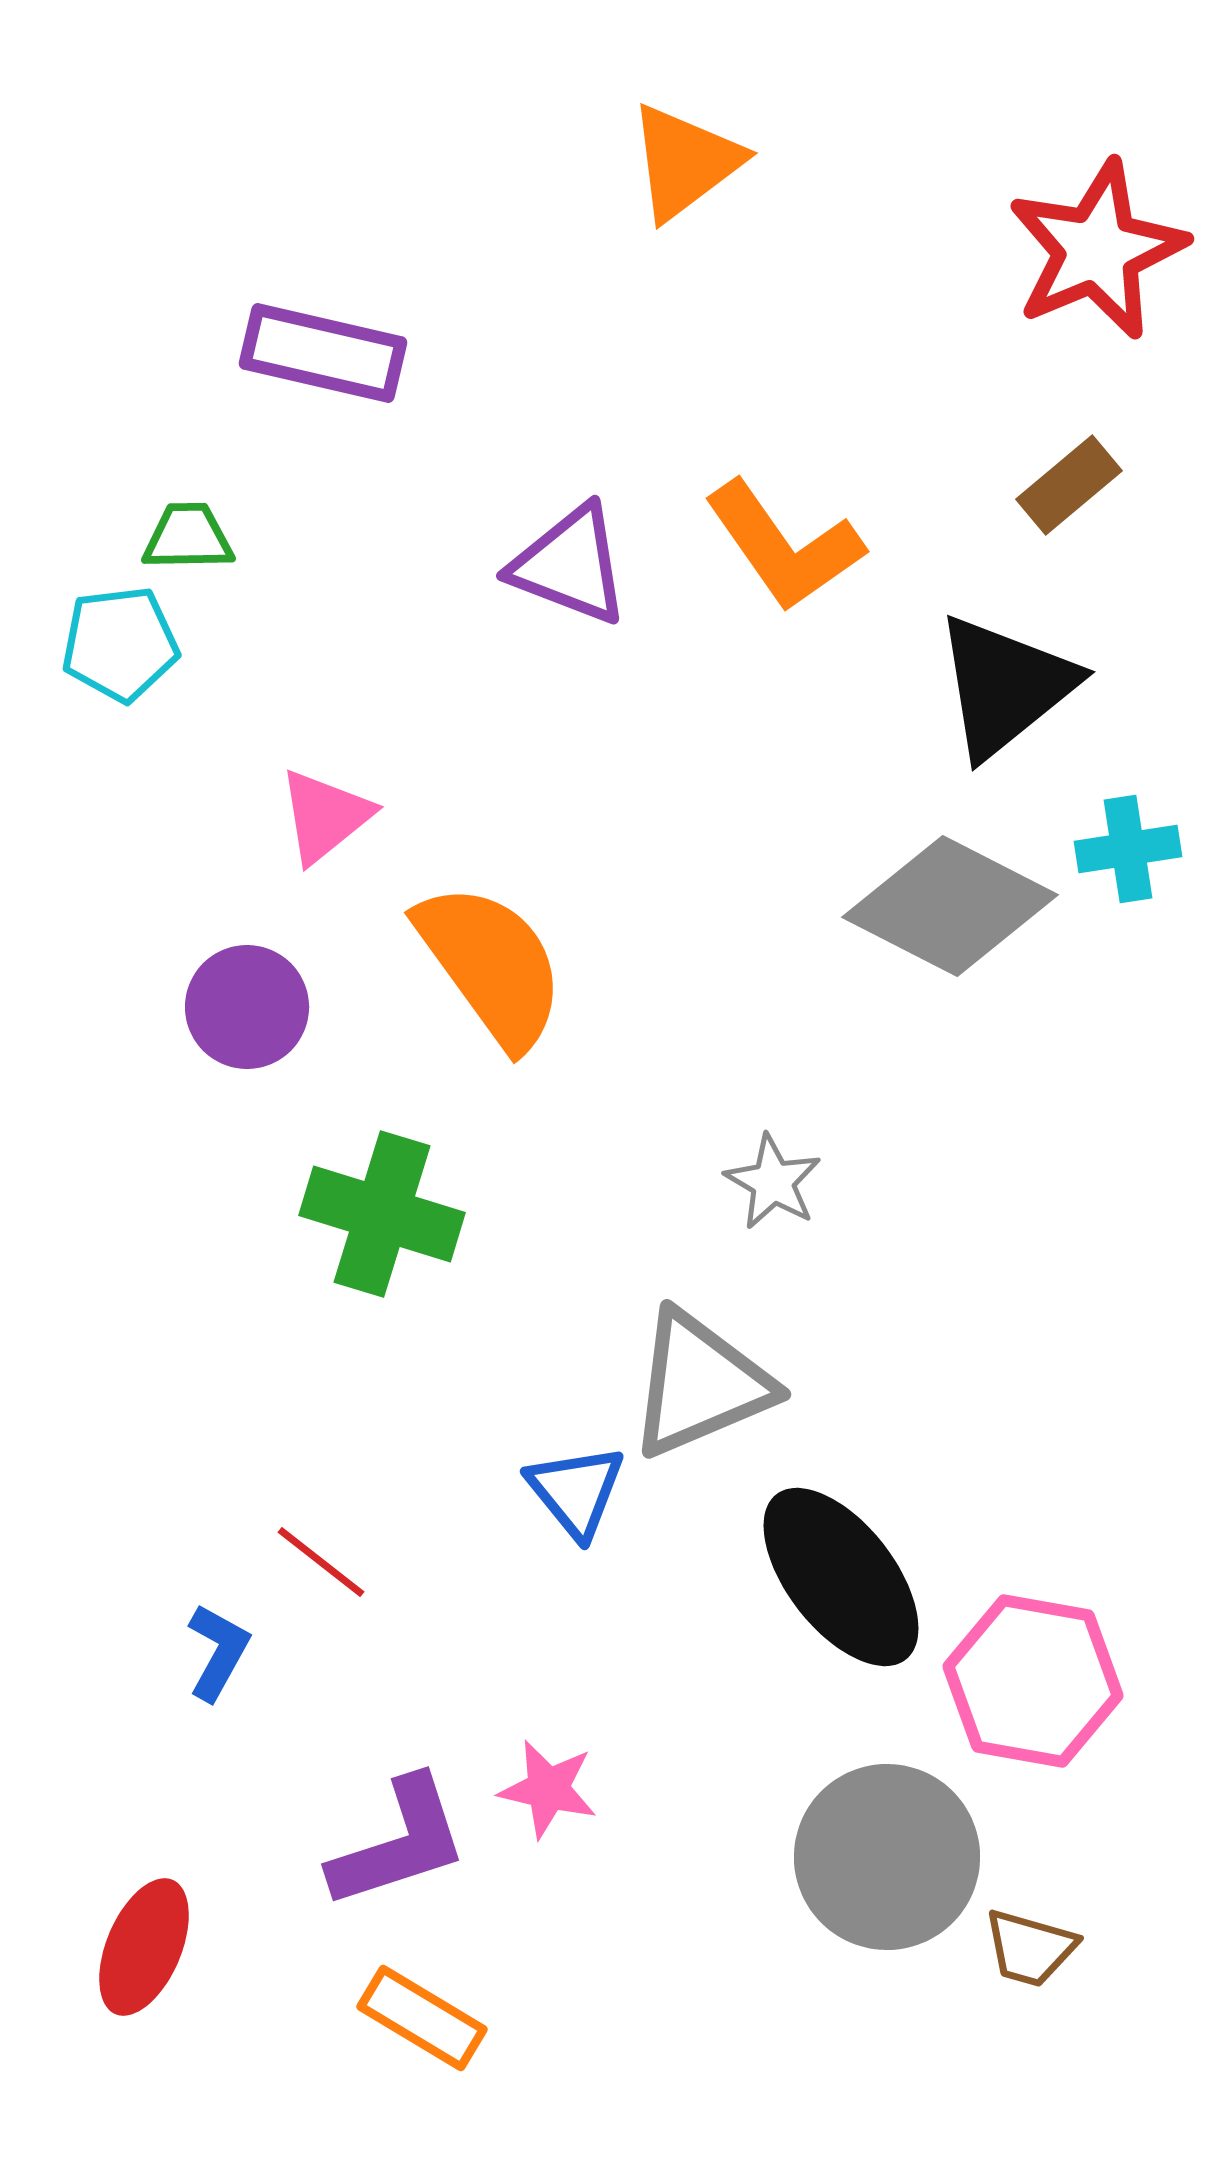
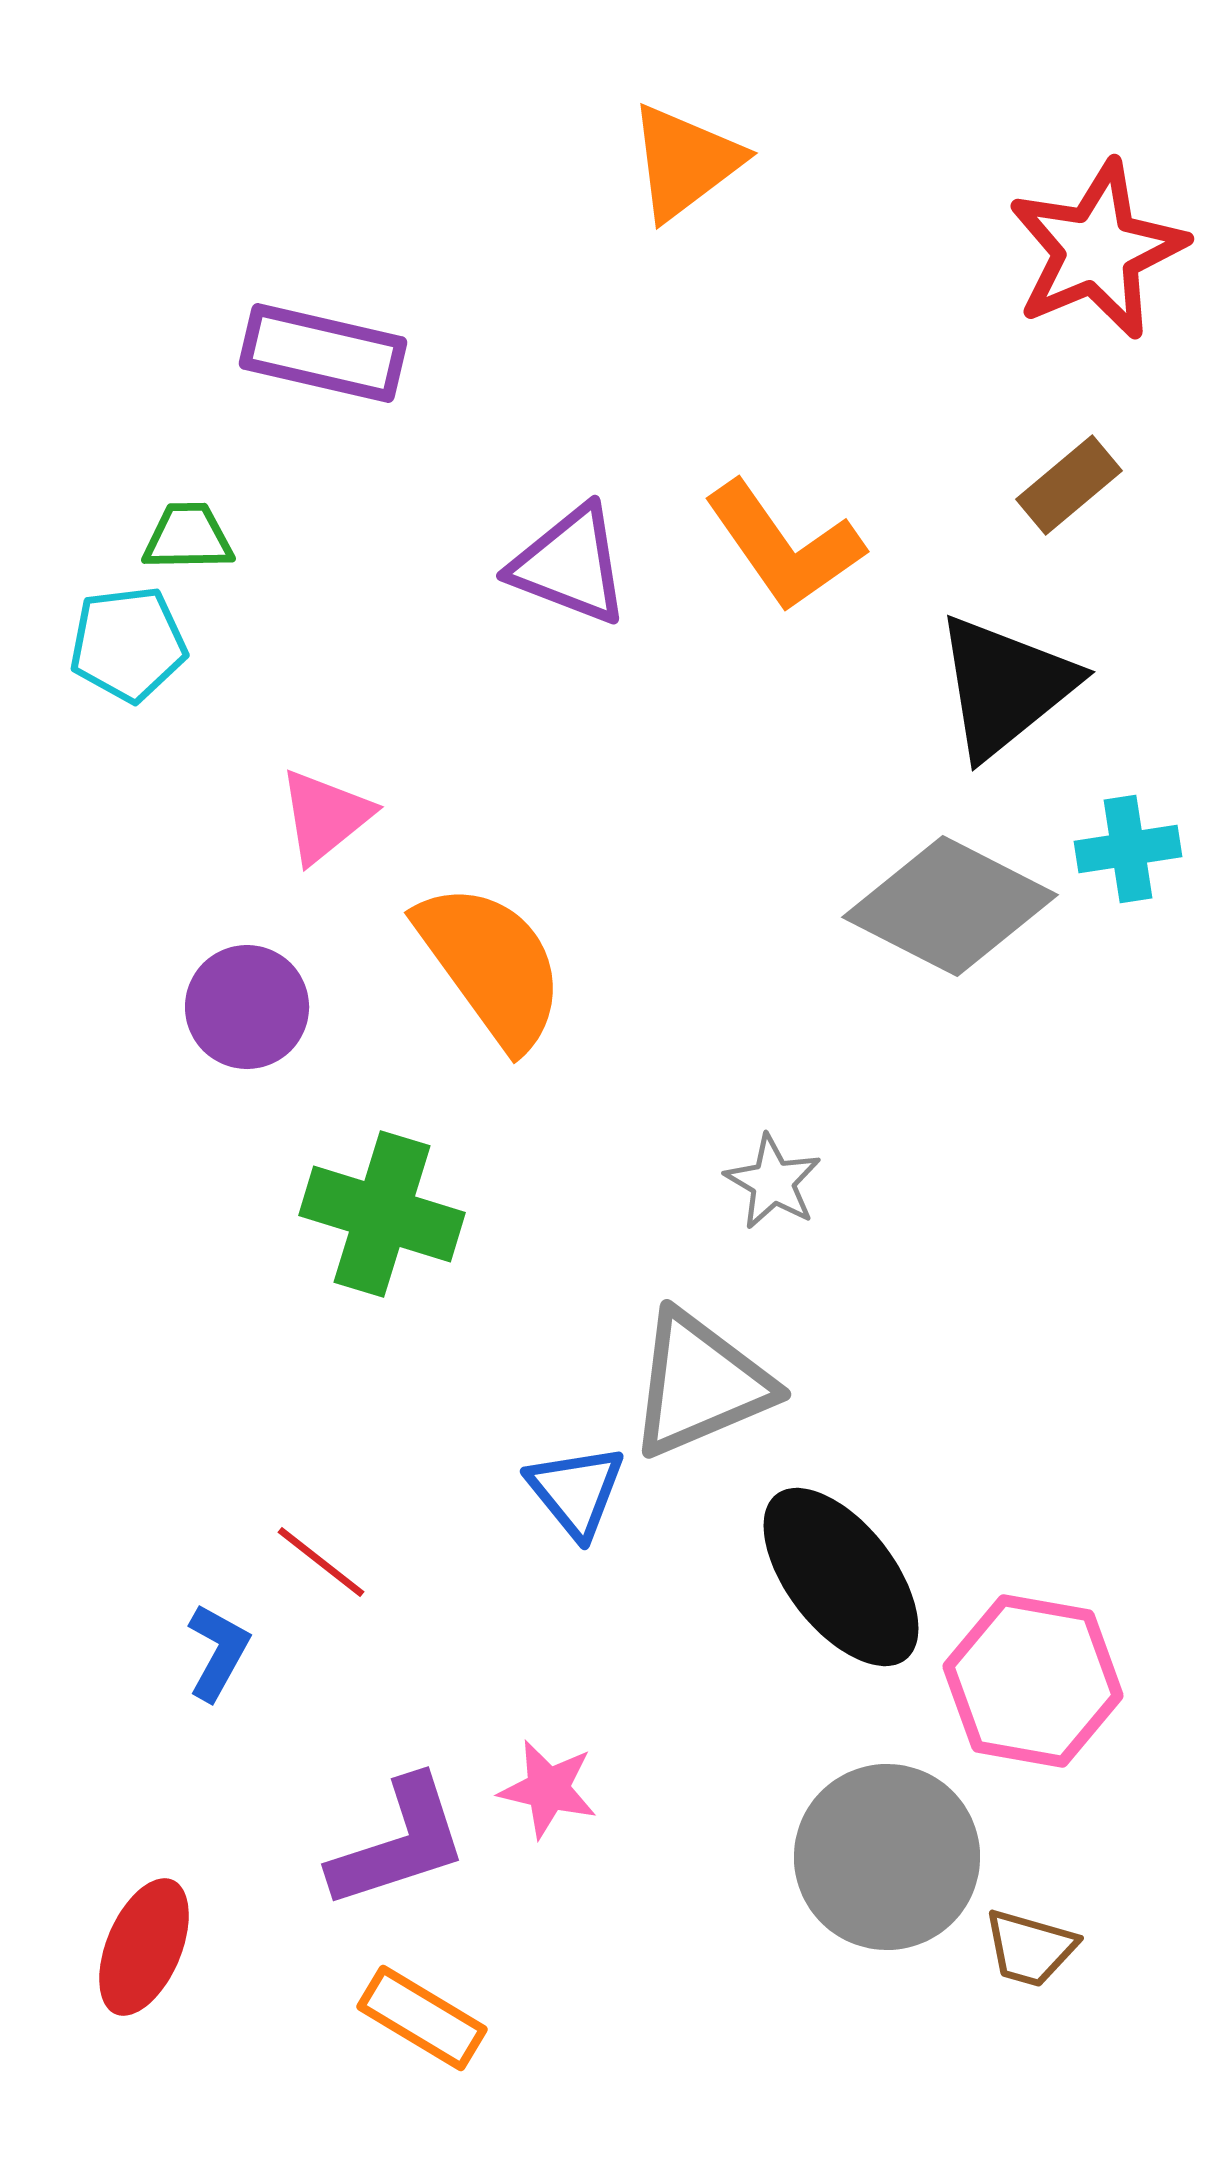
cyan pentagon: moved 8 px right
